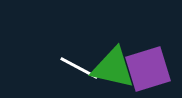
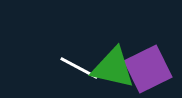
purple square: rotated 9 degrees counterclockwise
